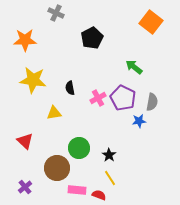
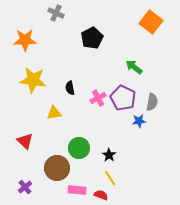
red semicircle: moved 2 px right
